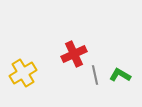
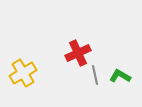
red cross: moved 4 px right, 1 px up
green L-shape: moved 1 px down
